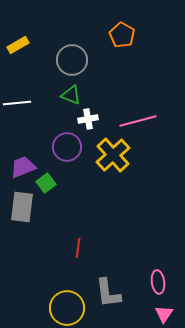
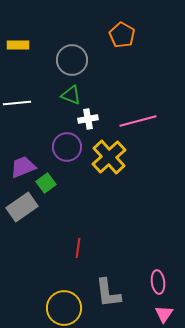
yellow rectangle: rotated 30 degrees clockwise
yellow cross: moved 4 px left, 2 px down
gray rectangle: rotated 48 degrees clockwise
yellow circle: moved 3 px left
